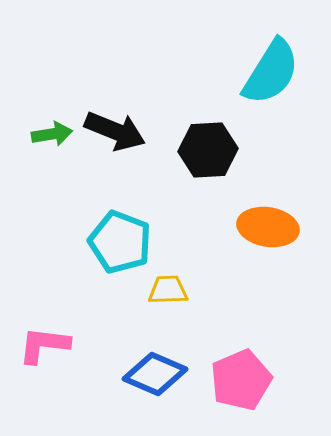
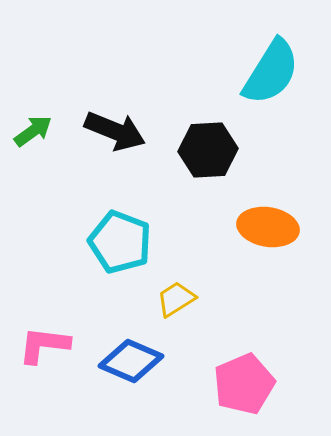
green arrow: moved 19 px left, 3 px up; rotated 27 degrees counterclockwise
yellow trapezoid: moved 8 px right, 9 px down; rotated 30 degrees counterclockwise
blue diamond: moved 24 px left, 13 px up
pink pentagon: moved 3 px right, 4 px down
